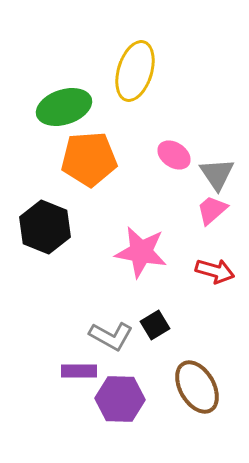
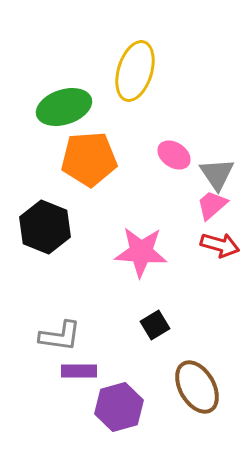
pink trapezoid: moved 5 px up
pink star: rotated 6 degrees counterclockwise
red arrow: moved 5 px right, 26 px up
gray L-shape: moved 51 px left; rotated 21 degrees counterclockwise
purple hexagon: moved 1 px left, 8 px down; rotated 18 degrees counterclockwise
